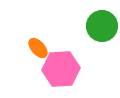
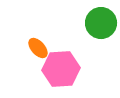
green circle: moved 1 px left, 3 px up
